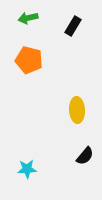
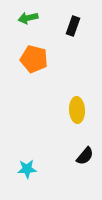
black rectangle: rotated 12 degrees counterclockwise
orange pentagon: moved 5 px right, 1 px up
